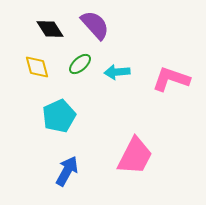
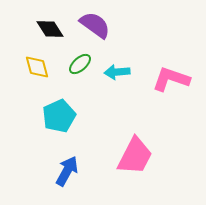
purple semicircle: rotated 12 degrees counterclockwise
